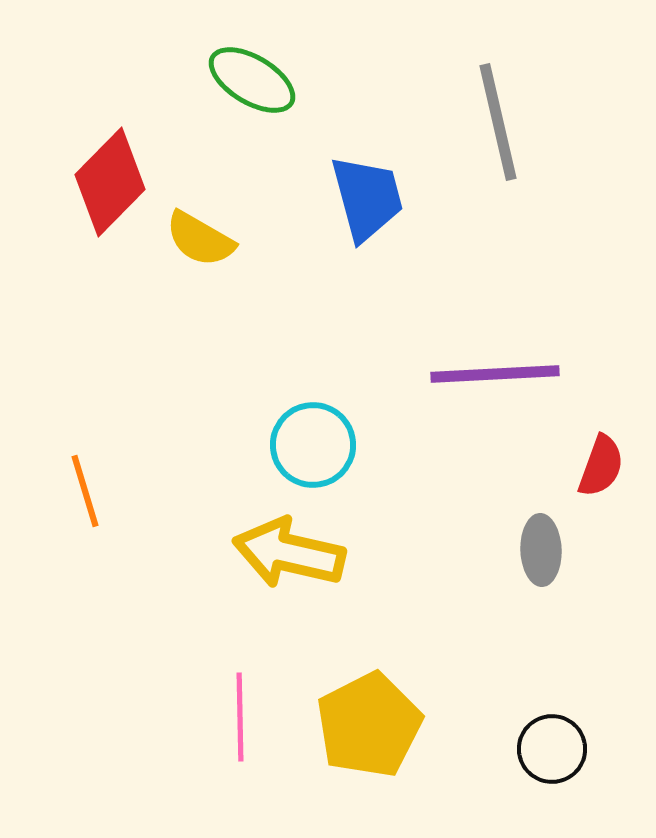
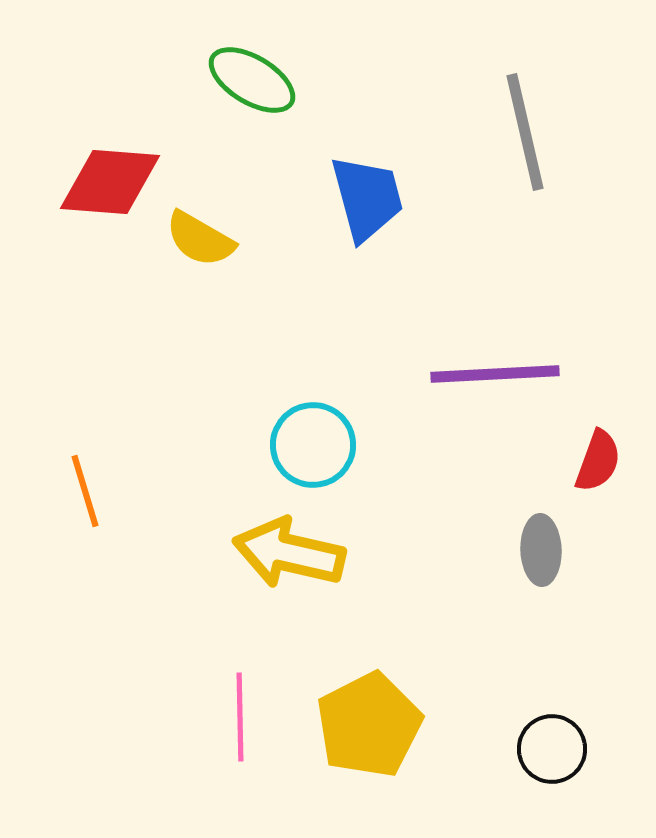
gray line: moved 27 px right, 10 px down
red diamond: rotated 50 degrees clockwise
red semicircle: moved 3 px left, 5 px up
